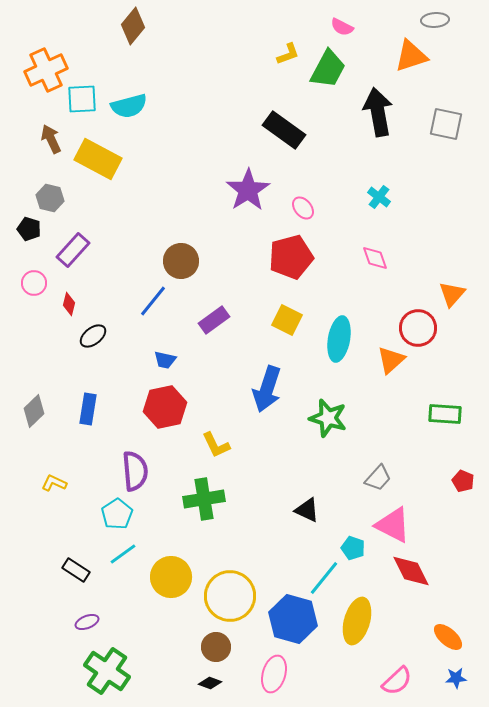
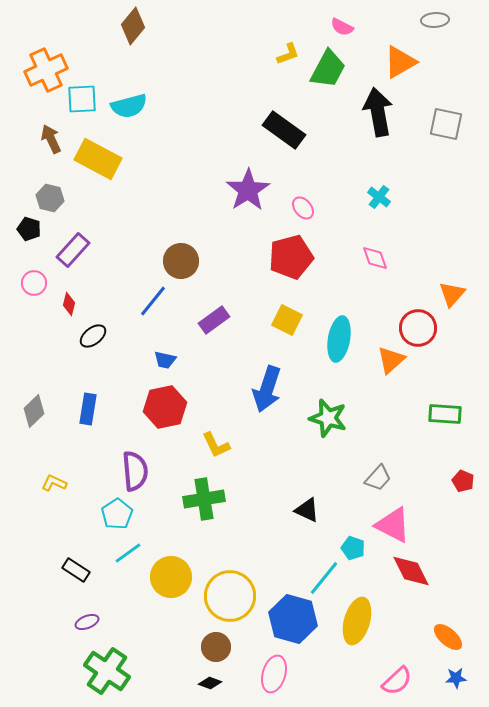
orange triangle at (411, 56): moved 11 px left, 6 px down; rotated 12 degrees counterclockwise
cyan line at (123, 554): moved 5 px right, 1 px up
